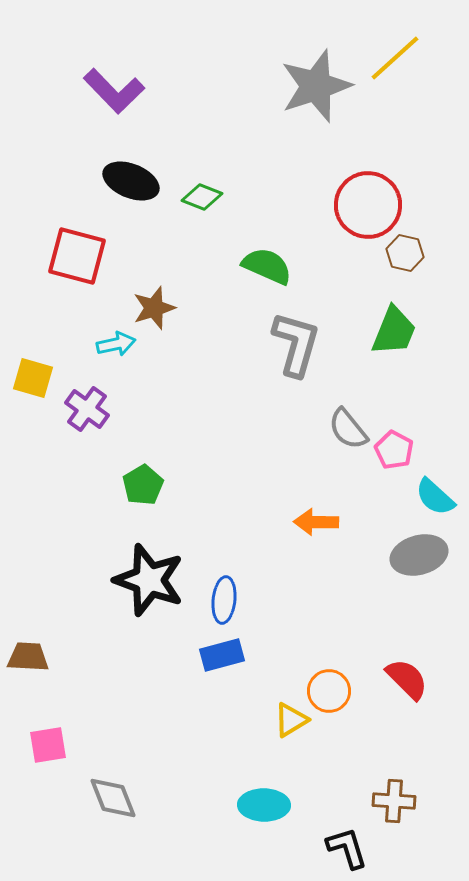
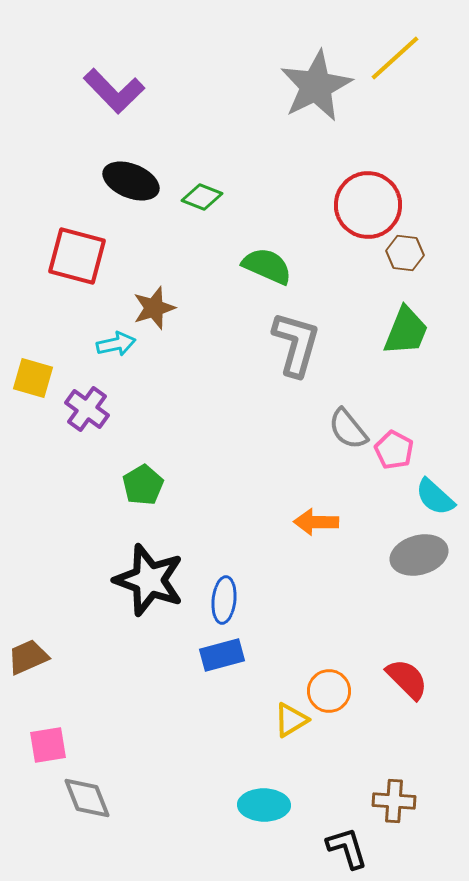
gray star: rotated 8 degrees counterclockwise
brown hexagon: rotated 6 degrees counterclockwise
green trapezoid: moved 12 px right
brown trapezoid: rotated 27 degrees counterclockwise
gray diamond: moved 26 px left
